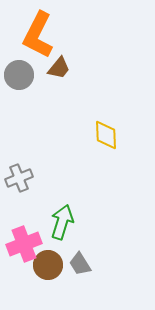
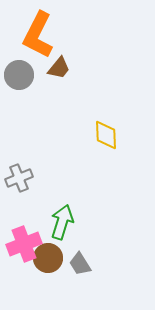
brown circle: moved 7 px up
